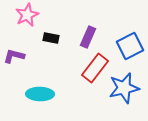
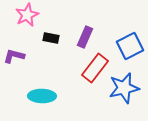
purple rectangle: moved 3 px left
cyan ellipse: moved 2 px right, 2 px down
